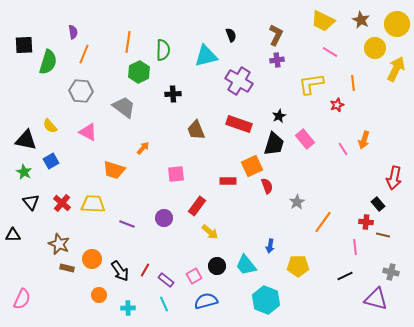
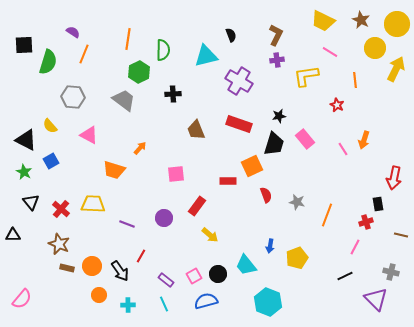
purple semicircle at (73, 32): rotated 48 degrees counterclockwise
orange line at (128, 42): moved 3 px up
orange line at (353, 83): moved 2 px right, 3 px up
yellow L-shape at (311, 84): moved 5 px left, 8 px up
gray hexagon at (81, 91): moved 8 px left, 6 px down
red star at (337, 105): rotated 24 degrees counterclockwise
gray trapezoid at (124, 107): moved 7 px up
black star at (279, 116): rotated 16 degrees clockwise
pink triangle at (88, 132): moved 1 px right, 3 px down
black triangle at (26, 140): rotated 15 degrees clockwise
orange arrow at (143, 148): moved 3 px left
red semicircle at (267, 186): moved 1 px left, 9 px down
gray star at (297, 202): rotated 28 degrees counterclockwise
red cross at (62, 203): moved 1 px left, 6 px down
black rectangle at (378, 204): rotated 32 degrees clockwise
orange line at (323, 222): moved 4 px right, 7 px up; rotated 15 degrees counterclockwise
red cross at (366, 222): rotated 24 degrees counterclockwise
yellow arrow at (210, 232): moved 3 px down
brown line at (383, 235): moved 18 px right
pink line at (355, 247): rotated 35 degrees clockwise
orange circle at (92, 259): moved 7 px down
black circle at (217, 266): moved 1 px right, 8 px down
yellow pentagon at (298, 266): moved 1 px left, 8 px up; rotated 20 degrees counterclockwise
red line at (145, 270): moved 4 px left, 14 px up
pink semicircle at (22, 299): rotated 15 degrees clockwise
purple triangle at (376, 299): rotated 30 degrees clockwise
cyan hexagon at (266, 300): moved 2 px right, 2 px down
cyan cross at (128, 308): moved 3 px up
